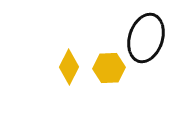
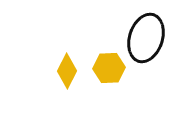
yellow diamond: moved 2 px left, 4 px down
